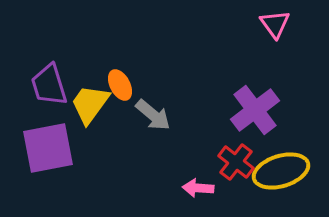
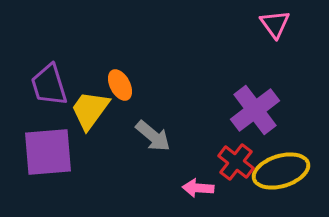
yellow trapezoid: moved 6 px down
gray arrow: moved 21 px down
purple square: moved 4 px down; rotated 6 degrees clockwise
